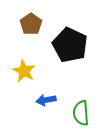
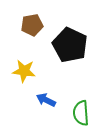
brown pentagon: moved 1 px right, 1 px down; rotated 25 degrees clockwise
yellow star: rotated 20 degrees counterclockwise
blue arrow: rotated 36 degrees clockwise
